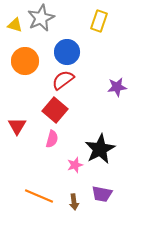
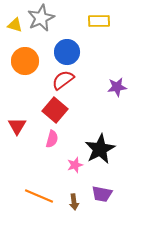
yellow rectangle: rotated 70 degrees clockwise
